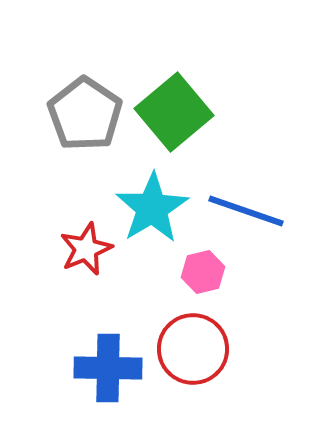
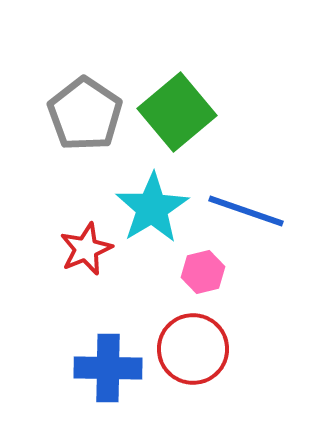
green square: moved 3 px right
